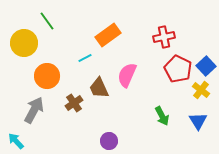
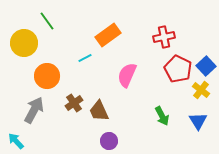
brown trapezoid: moved 23 px down
